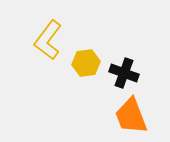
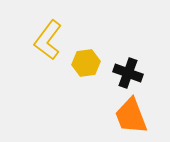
black cross: moved 4 px right
